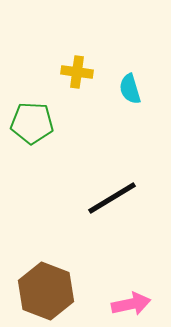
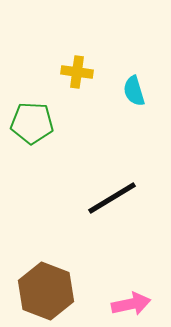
cyan semicircle: moved 4 px right, 2 px down
